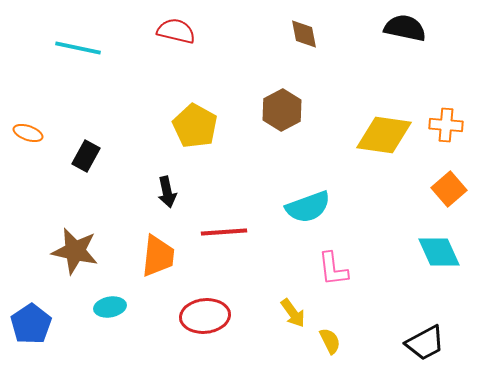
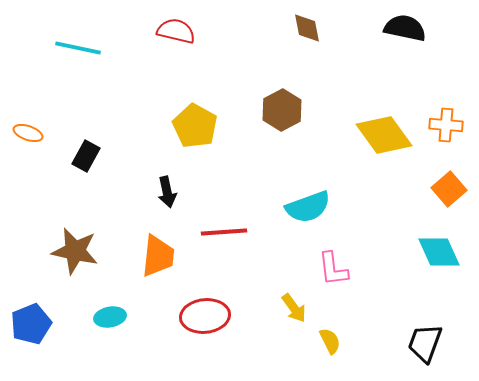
brown diamond: moved 3 px right, 6 px up
yellow diamond: rotated 46 degrees clockwise
cyan ellipse: moved 10 px down
yellow arrow: moved 1 px right, 5 px up
blue pentagon: rotated 12 degrees clockwise
black trapezoid: rotated 138 degrees clockwise
